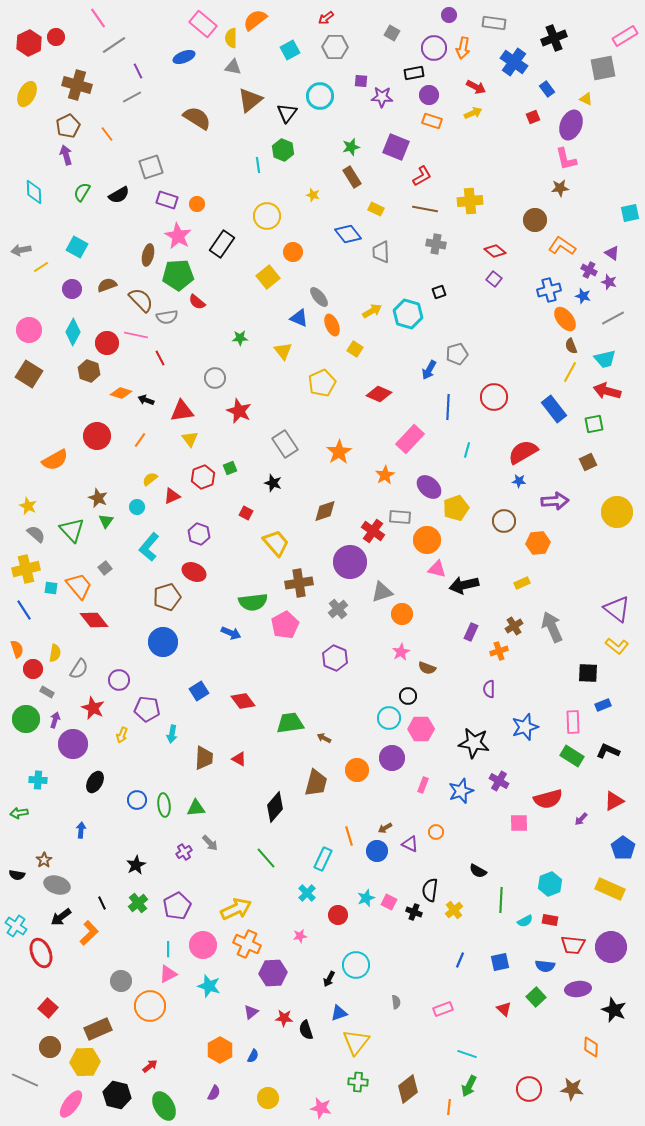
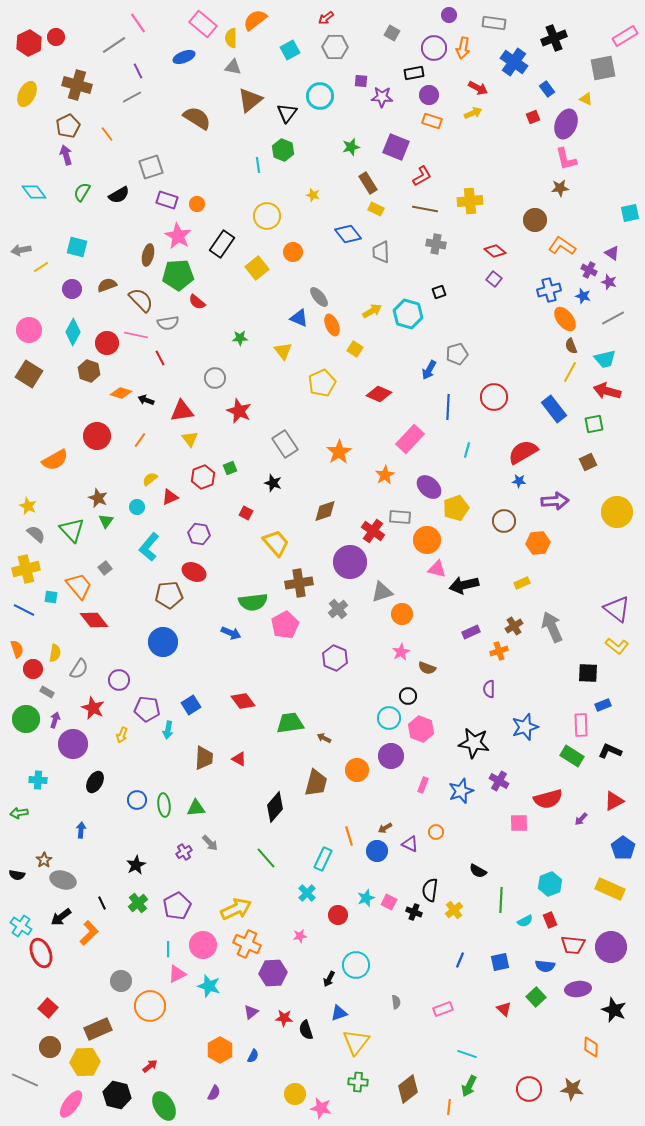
pink line at (98, 18): moved 40 px right, 5 px down
red arrow at (476, 87): moved 2 px right, 1 px down
purple ellipse at (571, 125): moved 5 px left, 1 px up
brown rectangle at (352, 177): moved 16 px right, 6 px down
cyan diamond at (34, 192): rotated 35 degrees counterclockwise
cyan square at (77, 247): rotated 15 degrees counterclockwise
yellow square at (268, 277): moved 11 px left, 9 px up
gray semicircle at (167, 317): moved 1 px right, 6 px down
red triangle at (172, 496): moved 2 px left, 1 px down
purple hexagon at (199, 534): rotated 10 degrees counterclockwise
cyan square at (51, 588): moved 9 px down
brown pentagon at (167, 597): moved 2 px right, 2 px up; rotated 12 degrees clockwise
blue line at (24, 610): rotated 30 degrees counterclockwise
purple rectangle at (471, 632): rotated 42 degrees clockwise
blue square at (199, 691): moved 8 px left, 14 px down
pink rectangle at (573, 722): moved 8 px right, 3 px down
pink hexagon at (421, 729): rotated 20 degrees clockwise
cyan arrow at (172, 734): moved 4 px left, 4 px up
black L-shape at (608, 751): moved 2 px right
purple circle at (392, 758): moved 1 px left, 2 px up
gray ellipse at (57, 885): moved 6 px right, 5 px up
red rectangle at (550, 920): rotated 56 degrees clockwise
cyan cross at (16, 926): moved 5 px right
pink triangle at (168, 974): moved 9 px right
yellow circle at (268, 1098): moved 27 px right, 4 px up
